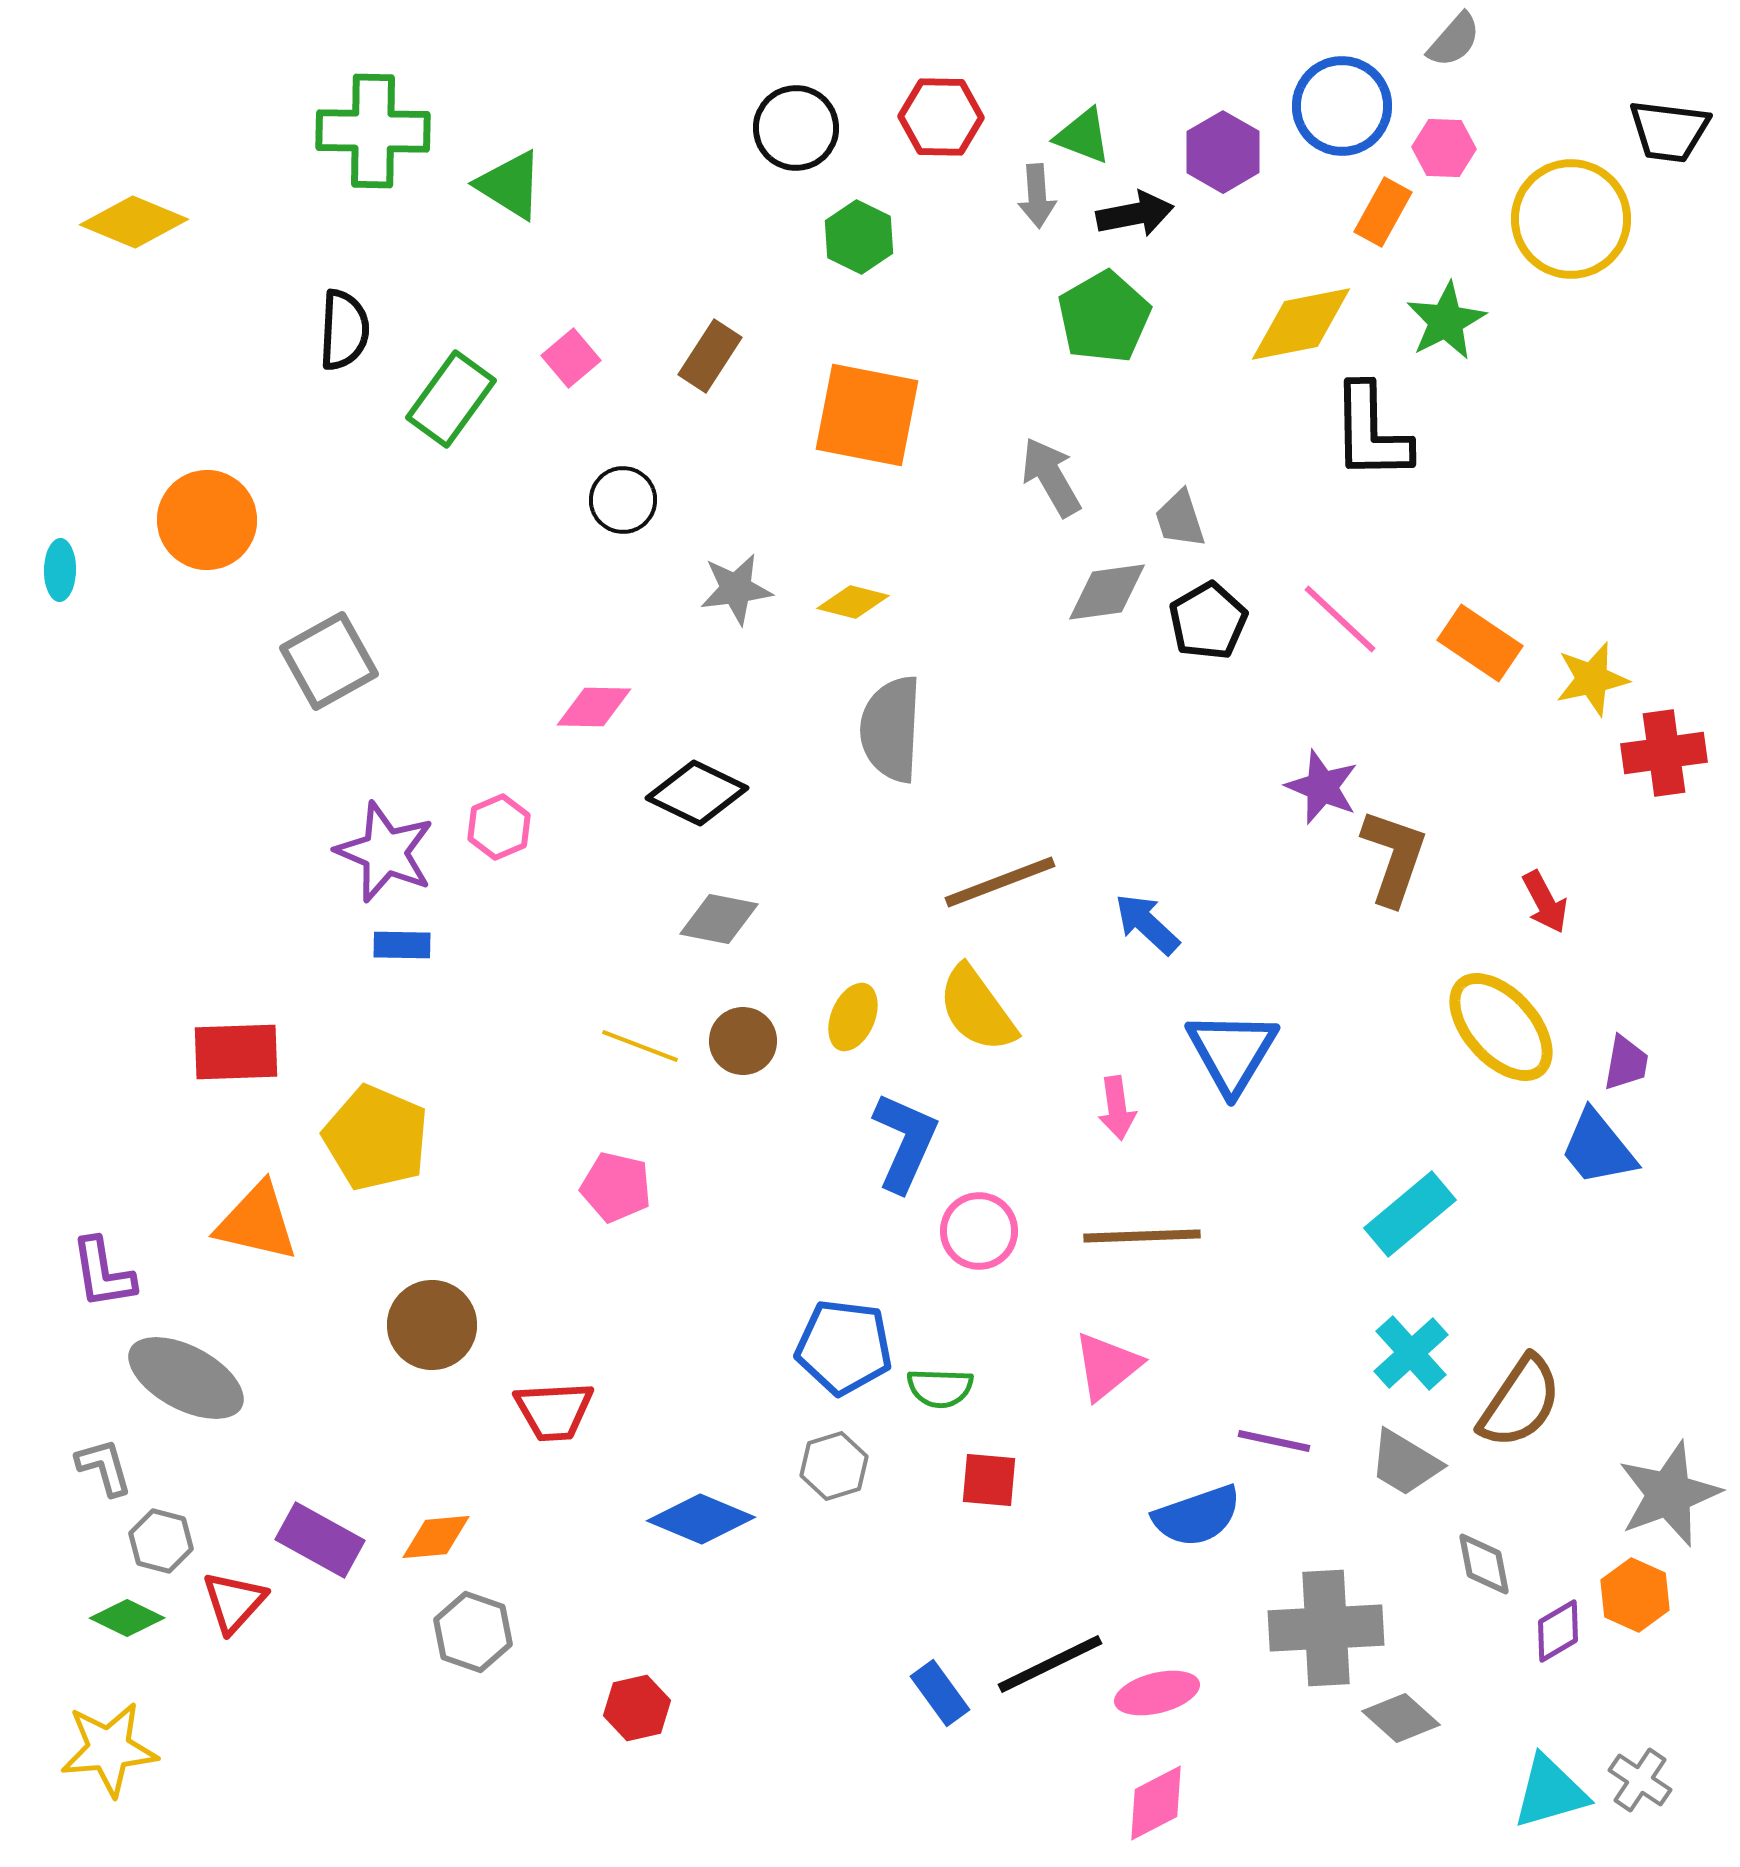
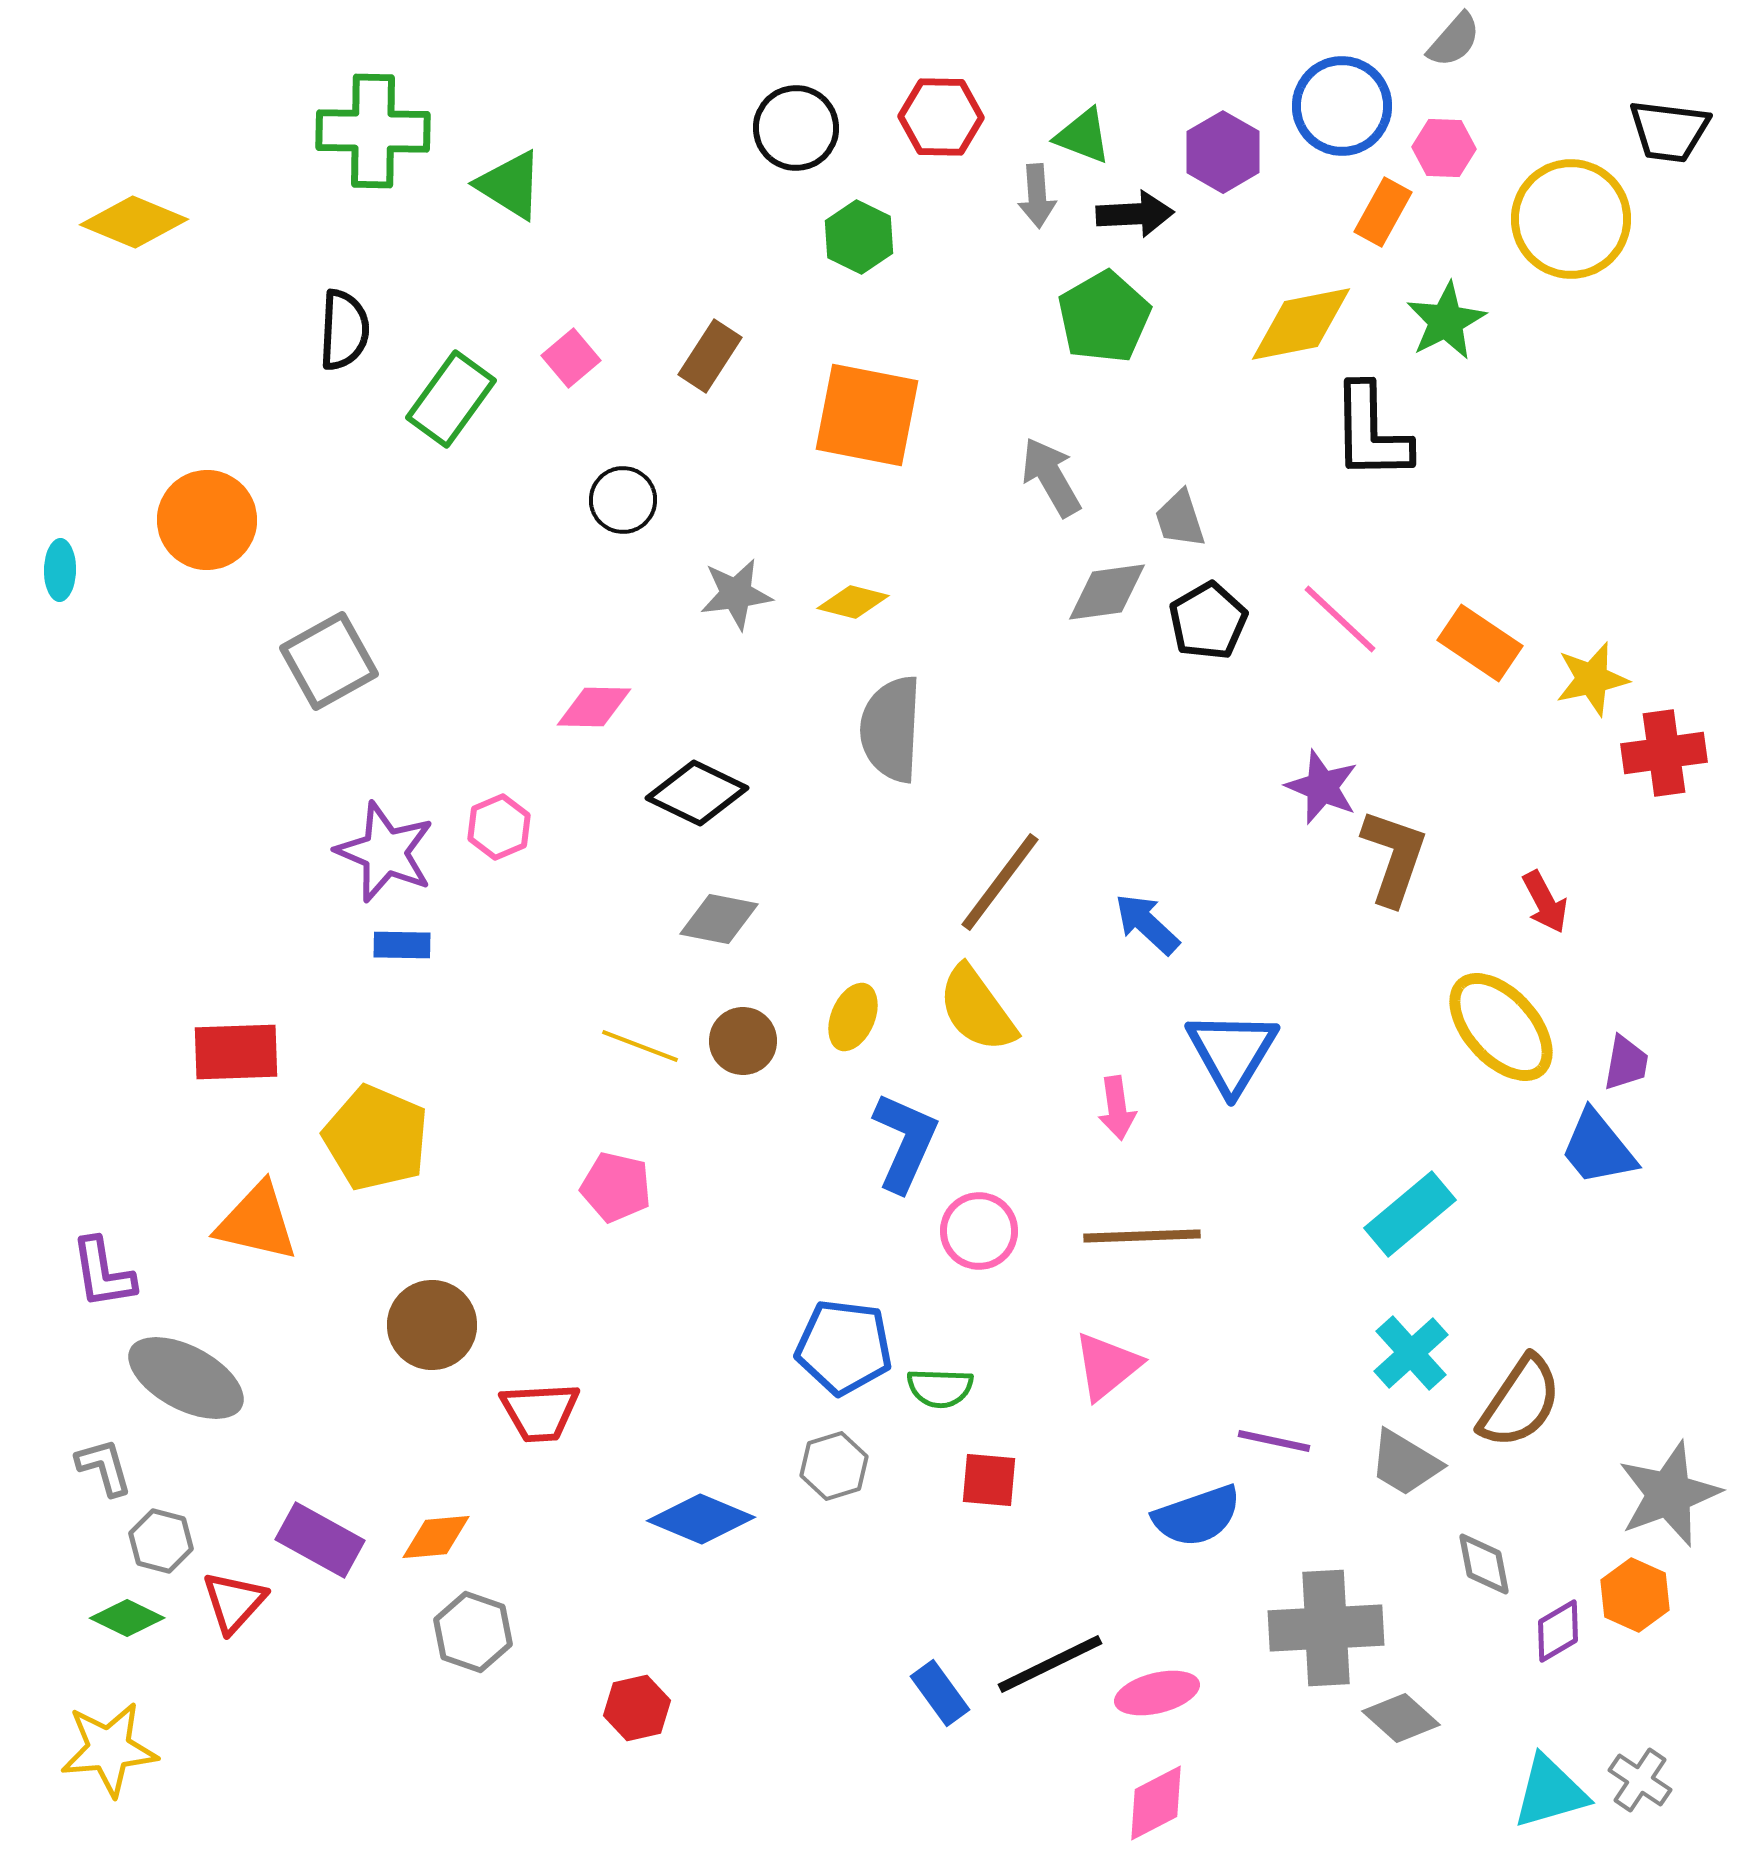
black arrow at (1135, 214): rotated 8 degrees clockwise
gray star at (736, 589): moved 5 px down
brown line at (1000, 882): rotated 32 degrees counterclockwise
red trapezoid at (554, 1411): moved 14 px left, 1 px down
